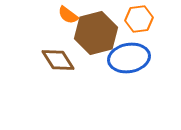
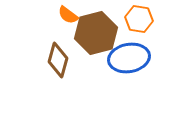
orange hexagon: rotated 16 degrees clockwise
brown diamond: rotated 48 degrees clockwise
